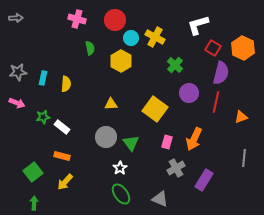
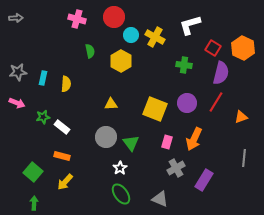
red circle: moved 1 px left, 3 px up
white L-shape: moved 8 px left
cyan circle: moved 3 px up
green semicircle: moved 3 px down
green cross: moved 9 px right; rotated 35 degrees counterclockwise
purple circle: moved 2 px left, 10 px down
red line: rotated 20 degrees clockwise
yellow square: rotated 15 degrees counterclockwise
green square: rotated 12 degrees counterclockwise
